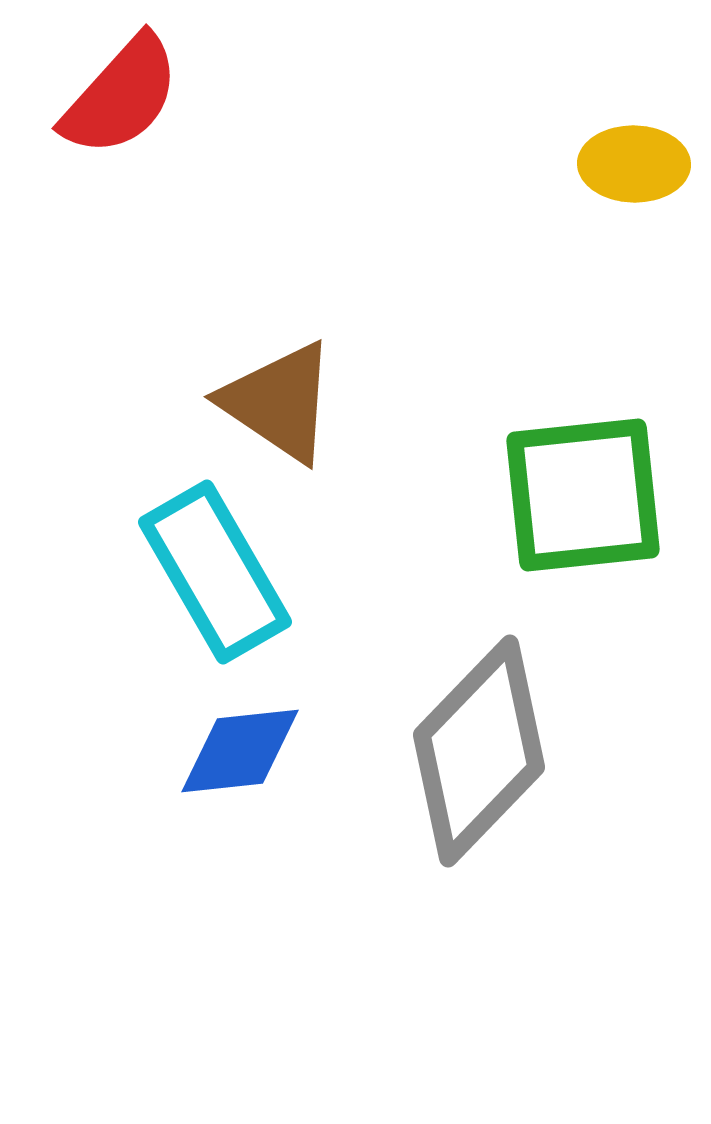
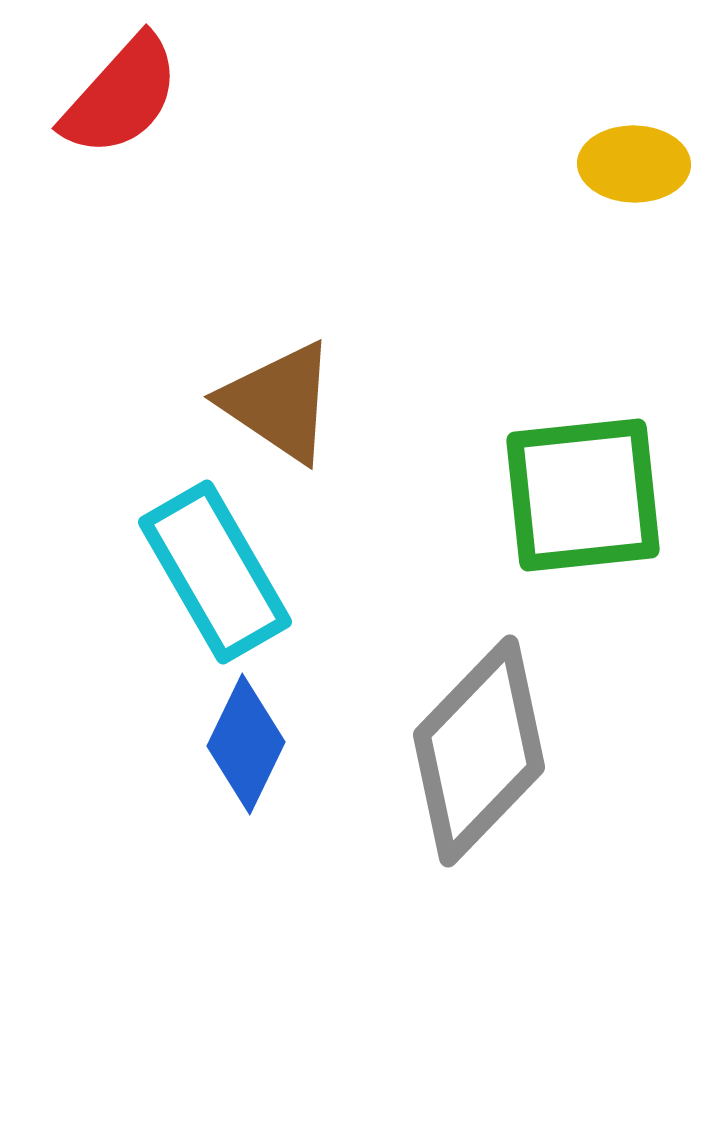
blue diamond: moved 6 px right, 7 px up; rotated 58 degrees counterclockwise
